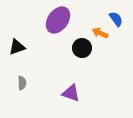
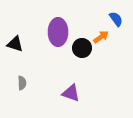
purple ellipse: moved 12 px down; rotated 36 degrees counterclockwise
orange arrow: moved 1 px right, 4 px down; rotated 119 degrees clockwise
black triangle: moved 2 px left, 3 px up; rotated 36 degrees clockwise
